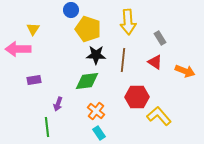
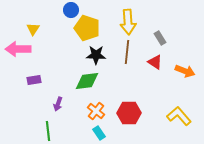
yellow pentagon: moved 1 px left, 1 px up
brown line: moved 4 px right, 8 px up
red hexagon: moved 8 px left, 16 px down
yellow L-shape: moved 20 px right
green line: moved 1 px right, 4 px down
